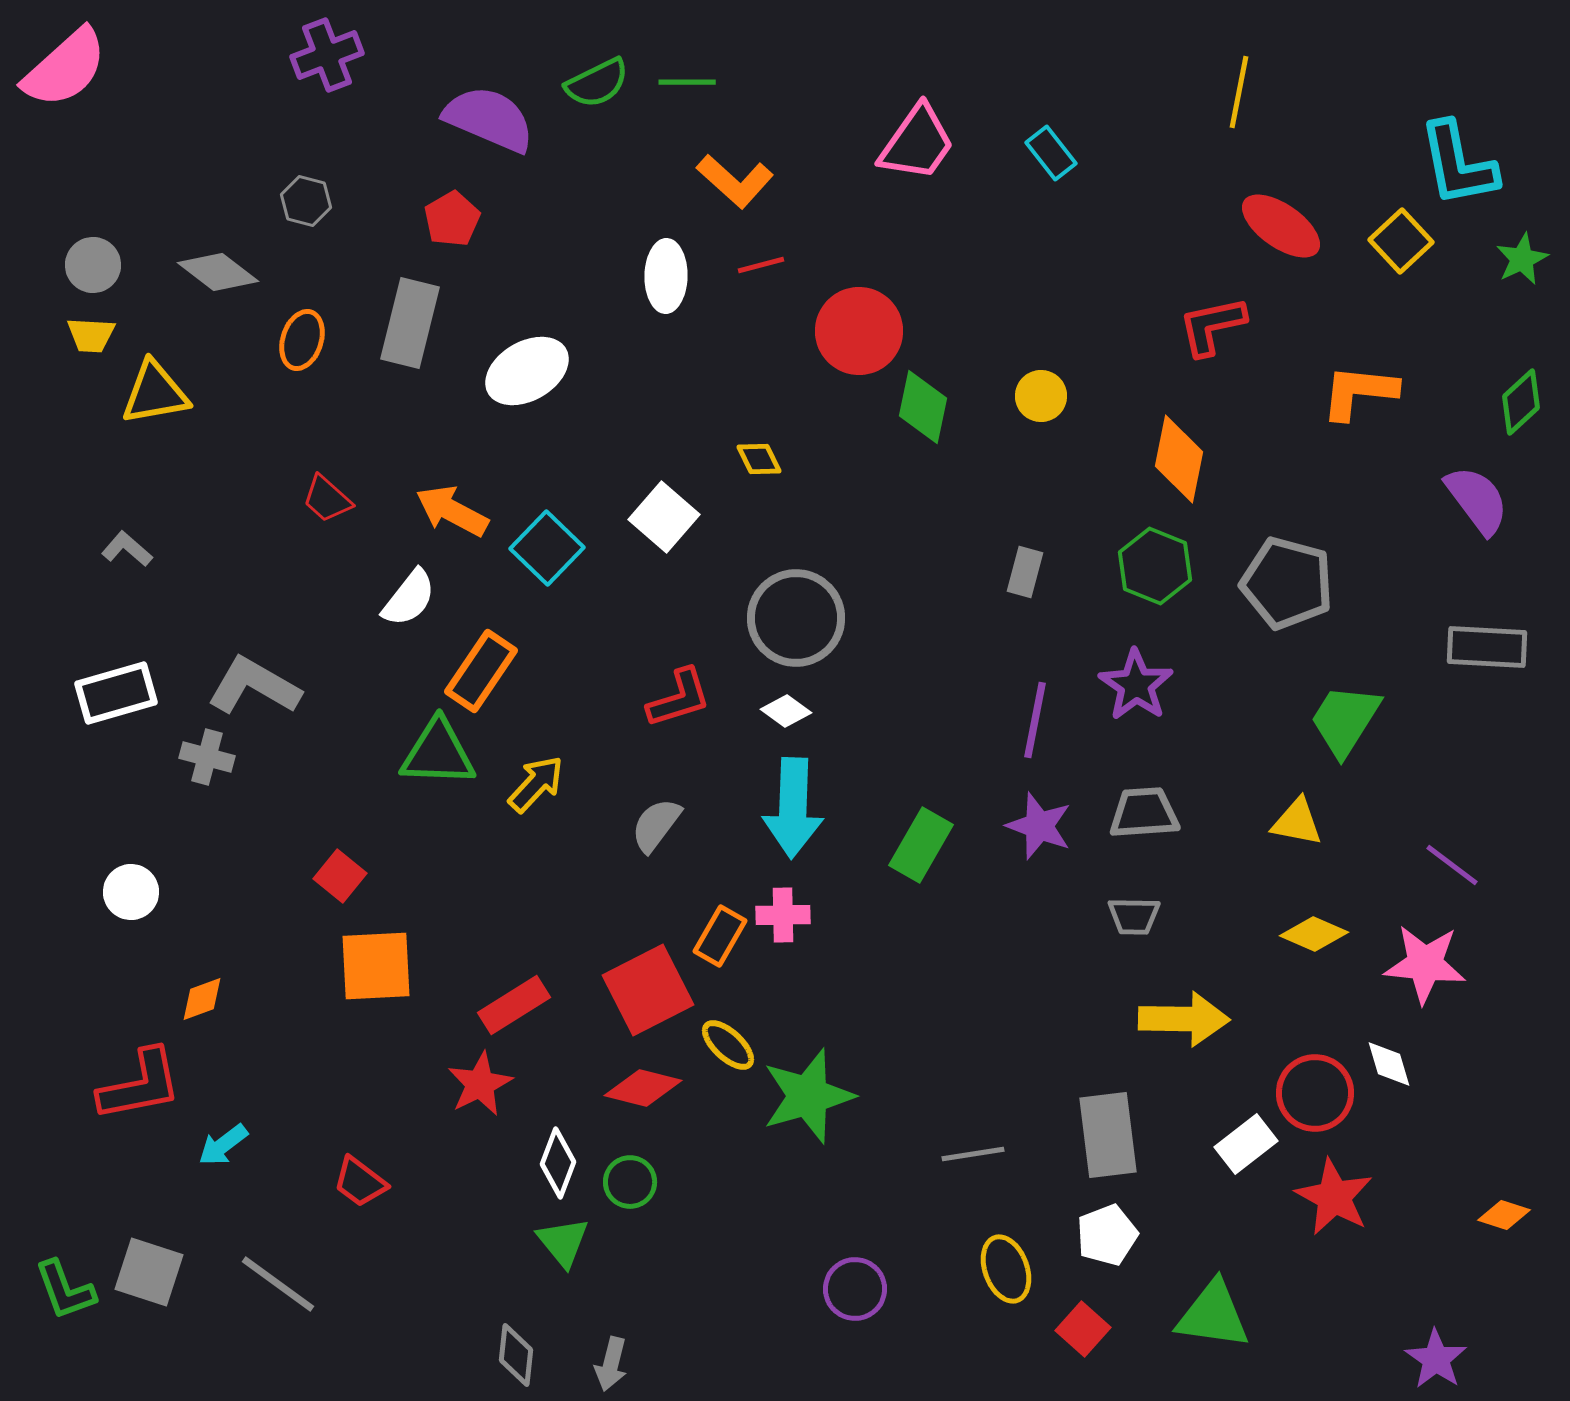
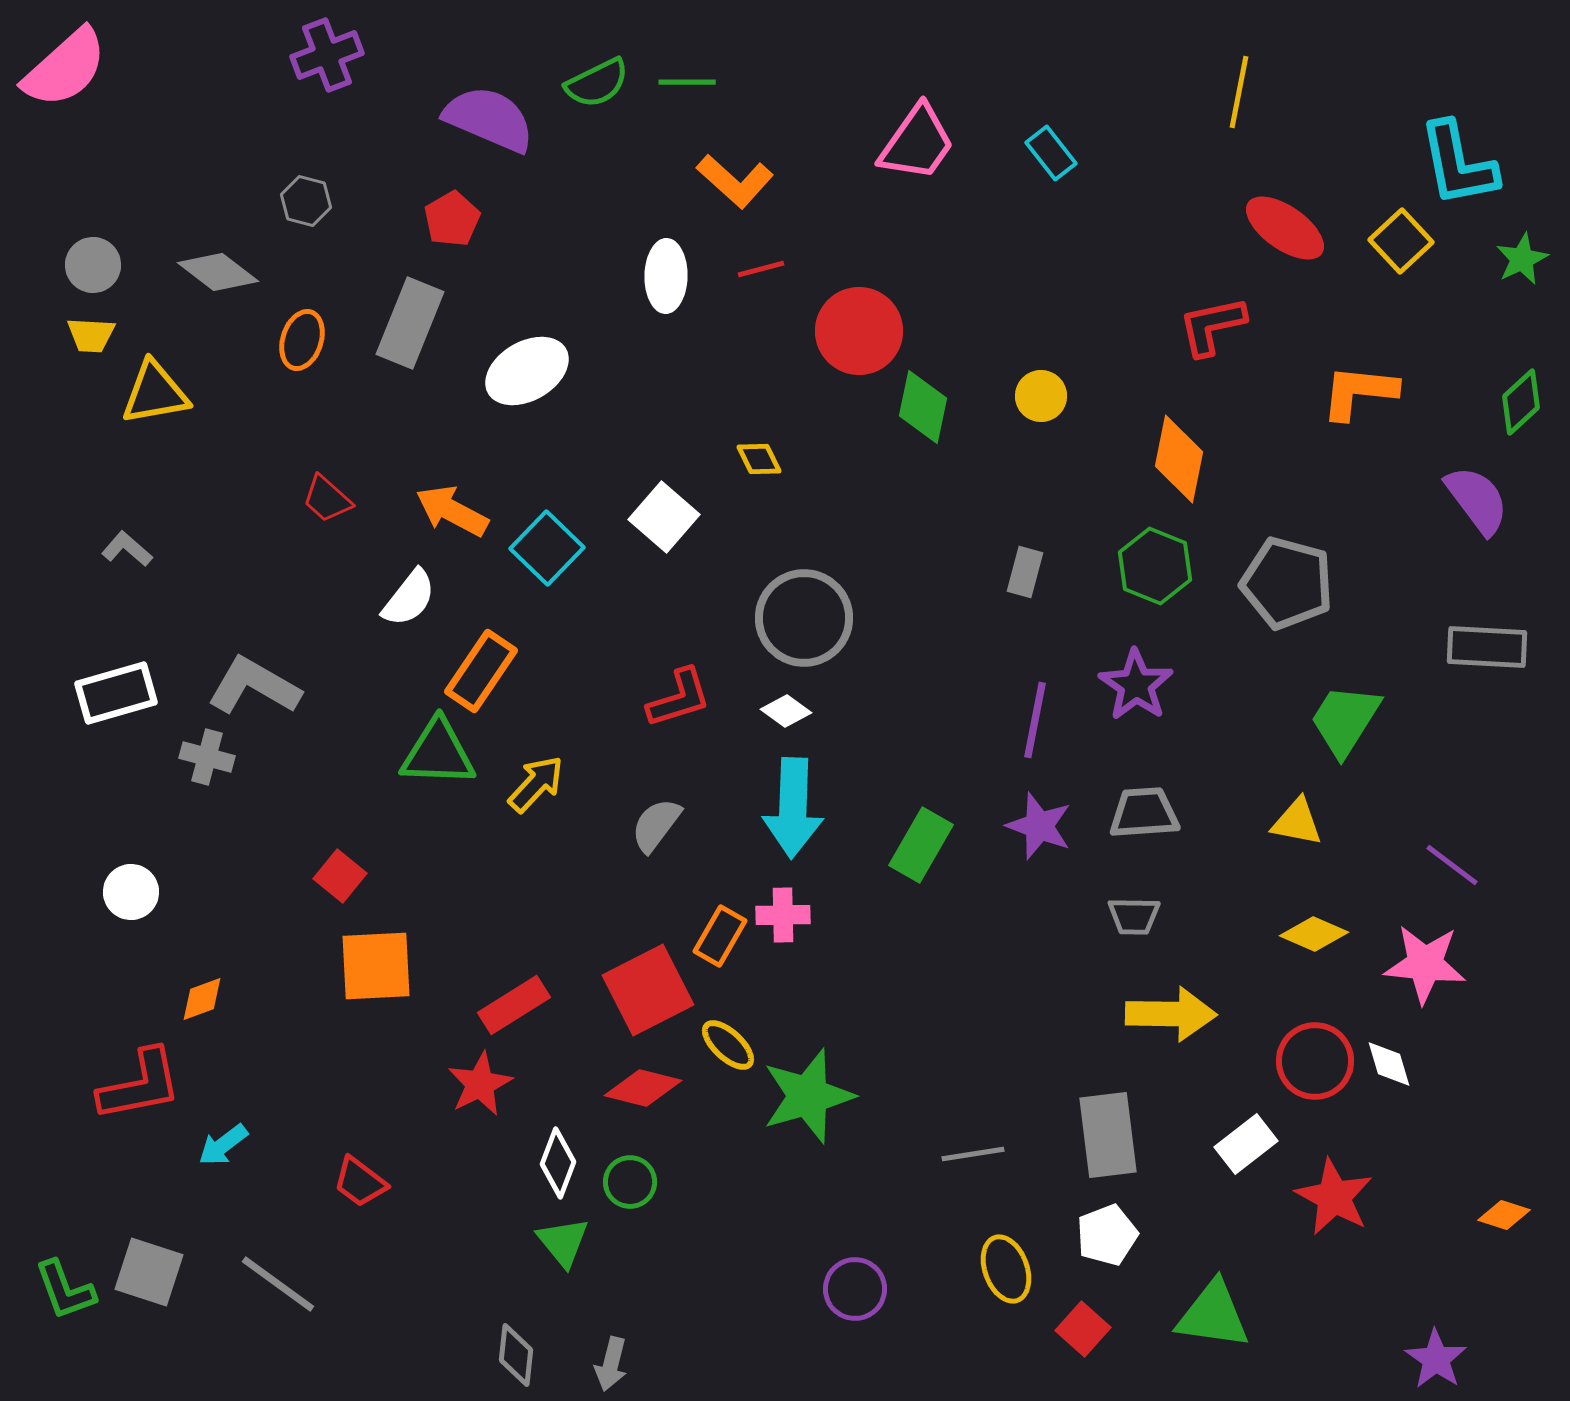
red ellipse at (1281, 226): moved 4 px right, 2 px down
red line at (761, 265): moved 4 px down
gray rectangle at (410, 323): rotated 8 degrees clockwise
gray circle at (796, 618): moved 8 px right
yellow arrow at (1184, 1019): moved 13 px left, 5 px up
red circle at (1315, 1093): moved 32 px up
